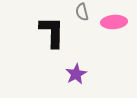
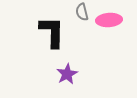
pink ellipse: moved 5 px left, 2 px up
purple star: moved 9 px left
